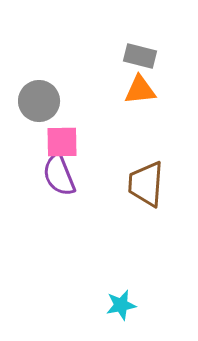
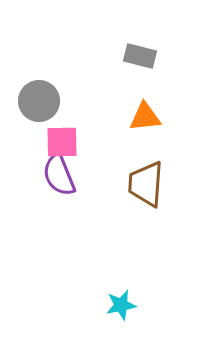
orange triangle: moved 5 px right, 27 px down
